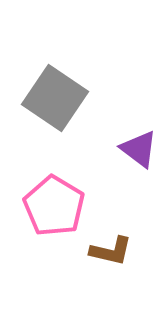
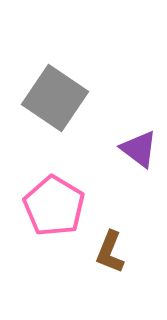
brown L-shape: moved 1 px left, 1 px down; rotated 99 degrees clockwise
